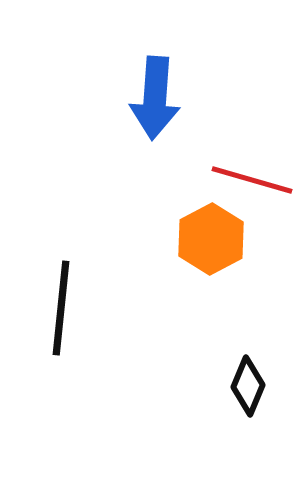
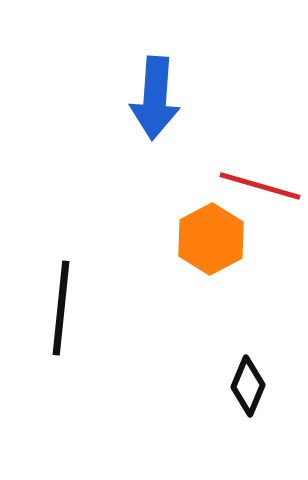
red line: moved 8 px right, 6 px down
